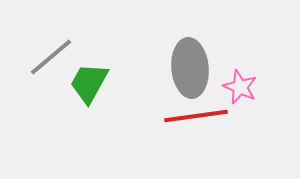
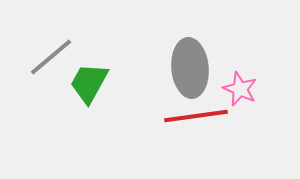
pink star: moved 2 px down
